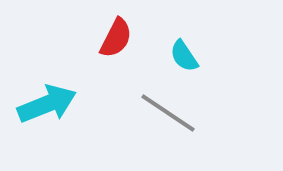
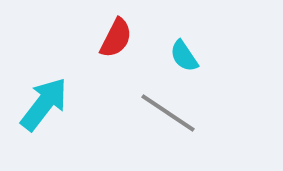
cyan arrow: moved 3 px left; rotated 30 degrees counterclockwise
